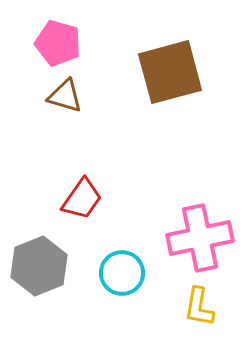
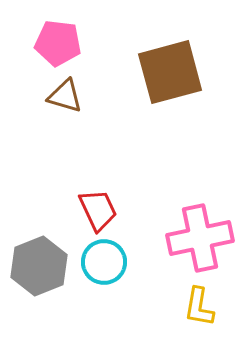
pink pentagon: rotated 9 degrees counterclockwise
red trapezoid: moved 16 px right, 11 px down; rotated 60 degrees counterclockwise
cyan circle: moved 18 px left, 11 px up
